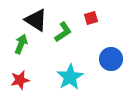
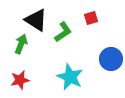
cyan star: rotated 16 degrees counterclockwise
